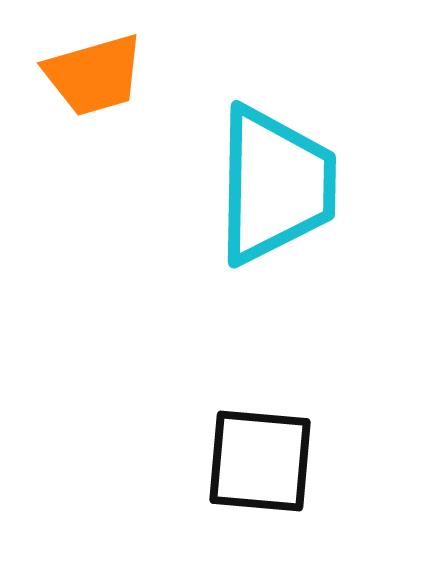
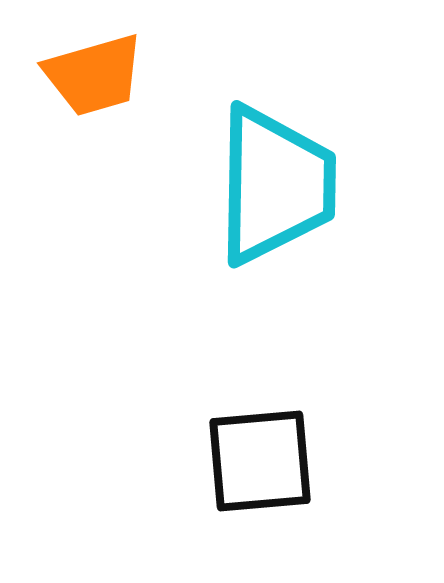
black square: rotated 10 degrees counterclockwise
